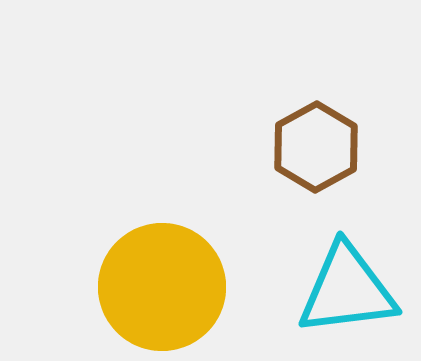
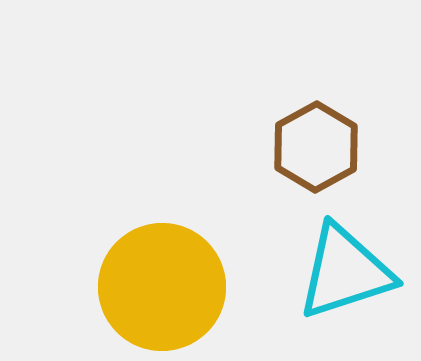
cyan triangle: moved 2 px left, 18 px up; rotated 11 degrees counterclockwise
